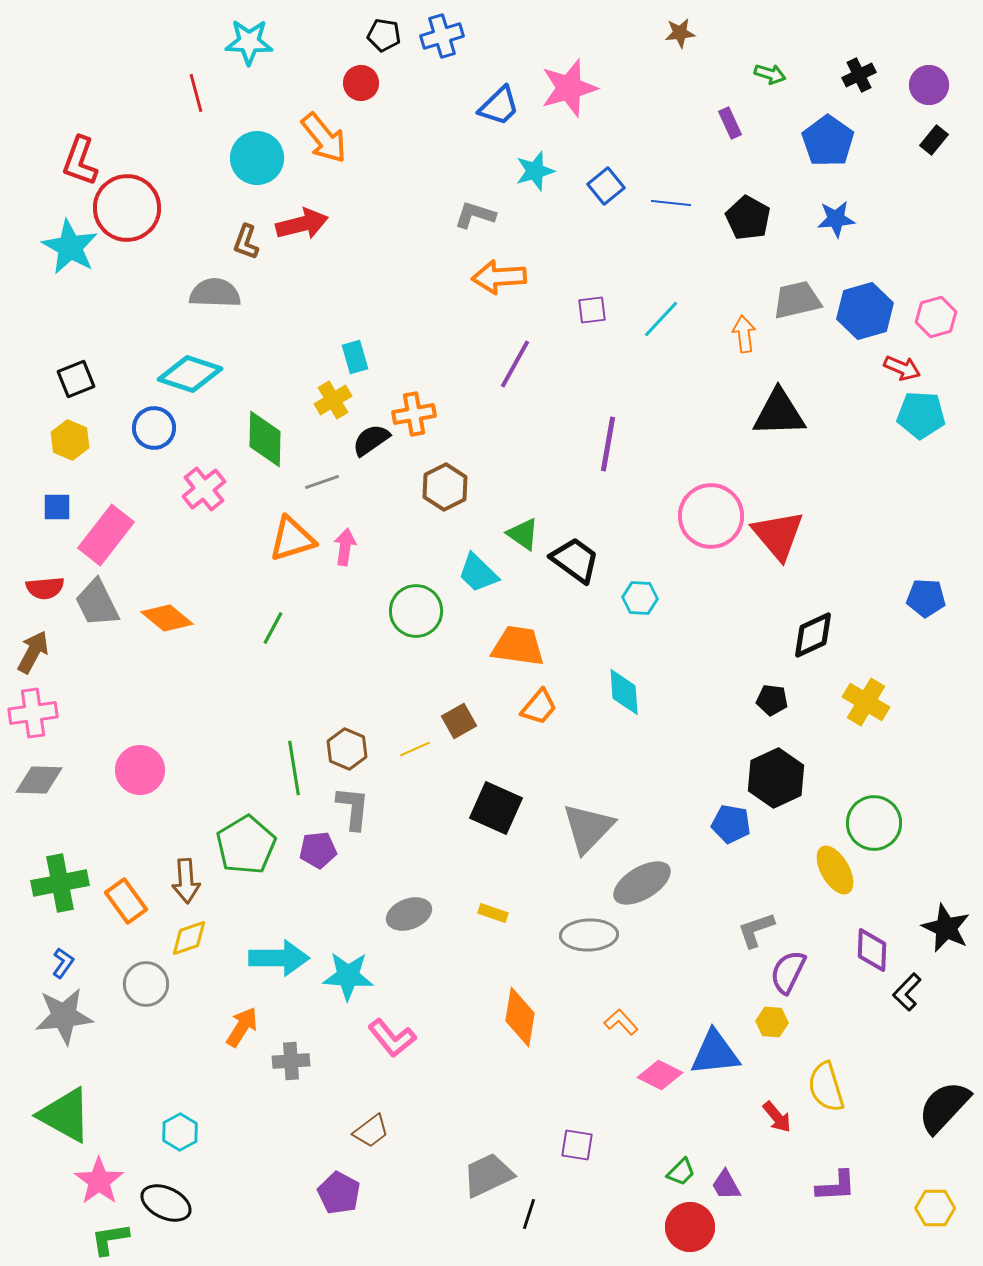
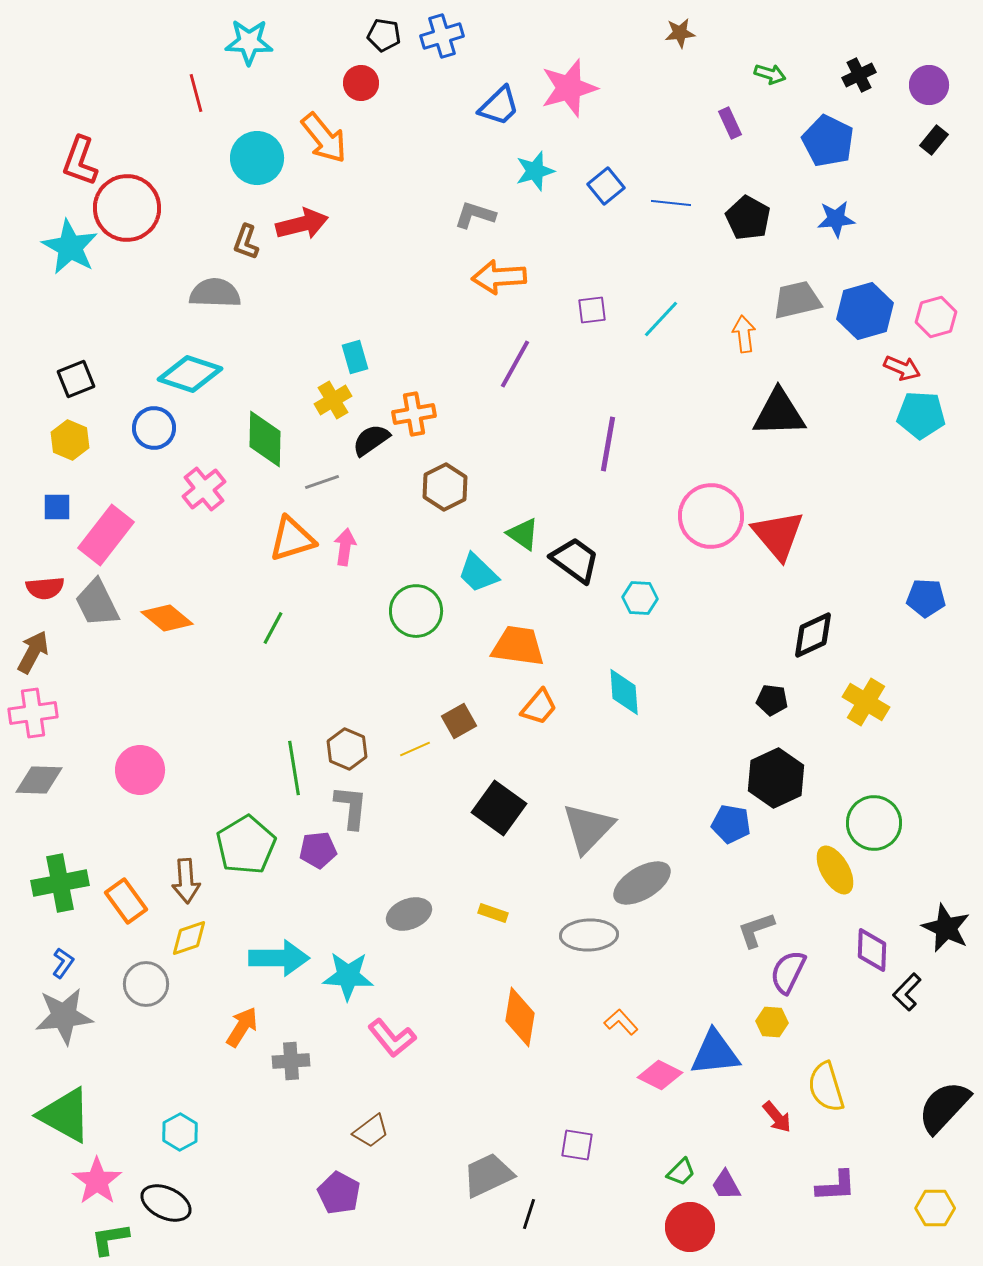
blue pentagon at (828, 141): rotated 9 degrees counterclockwise
gray L-shape at (353, 808): moved 2 px left, 1 px up
black square at (496, 808): moved 3 px right; rotated 12 degrees clockwise
pink star at (99, 1181): moved 2 px left
